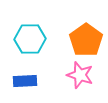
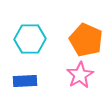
orange pentagon: rotated 12 degrees counterclockwise
pink star: rotated 24 degrees clockwise
